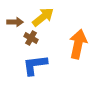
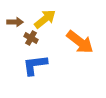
yellow arrow: moved 2 px right, 2 px down
orange arrow: moved 2 px right, 2 px up; rotated 116 degrees clockwise
